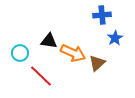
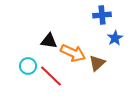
cyan circle: moved 8 px right, 13 px down
red line: moved 10 px right
